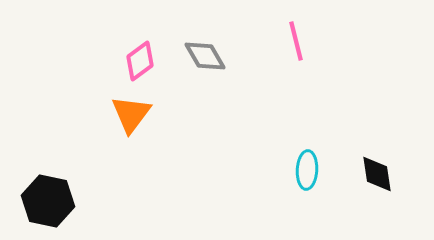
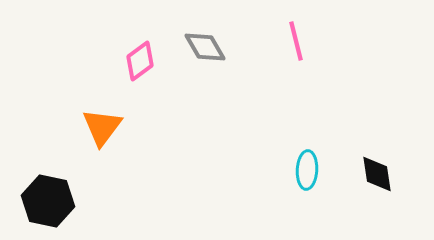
gray diamond: moved 9 px up
orange triangle: moved 29 px left, 13 px down
